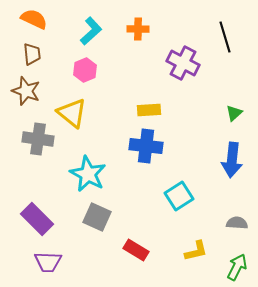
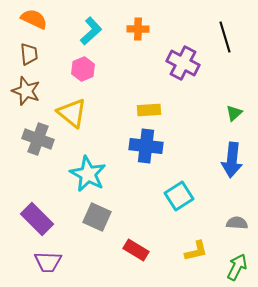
brown trapezoid: moved 3 px left
pink hexagon: moved 2 px left, 1 px up
gray cross: rotated 12 degrees clockwise
